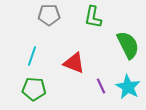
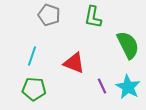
gray pentagon: rotated 20 degrees clockwise
purple line: moved 1 px right
